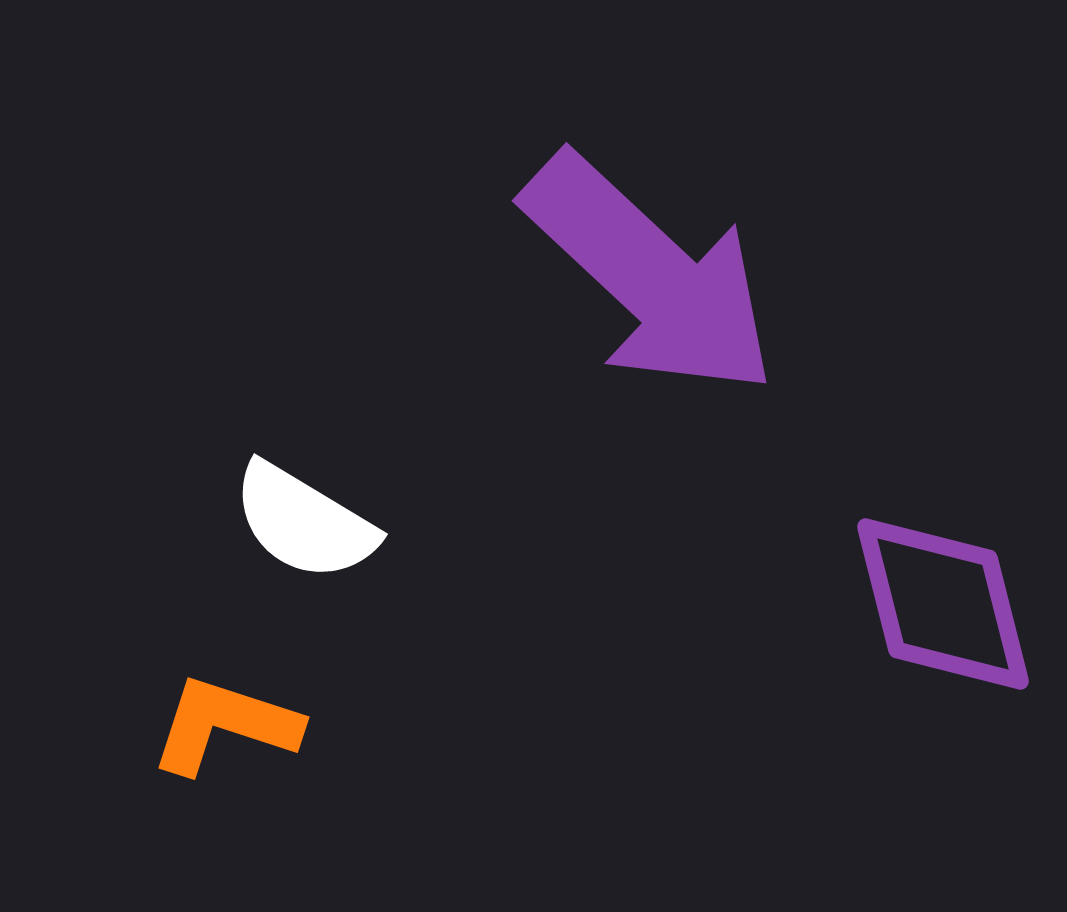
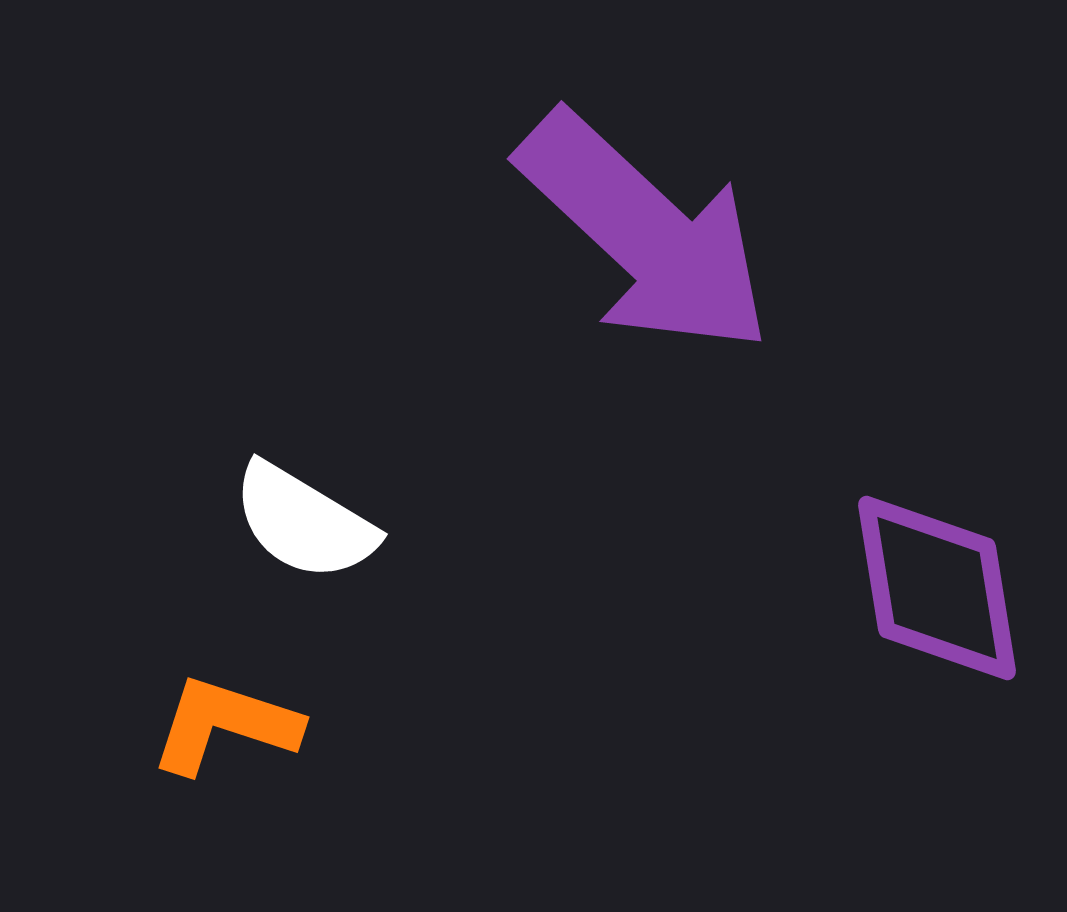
purple arrow: moved 5 px left, 42 px up
purple diamond: moved 6 px left, 16 px up; rotated 5 degrees clockwise
